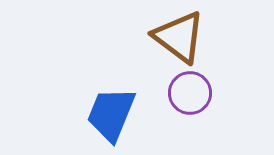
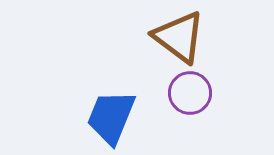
blue trapezoid: moved 3 px down
